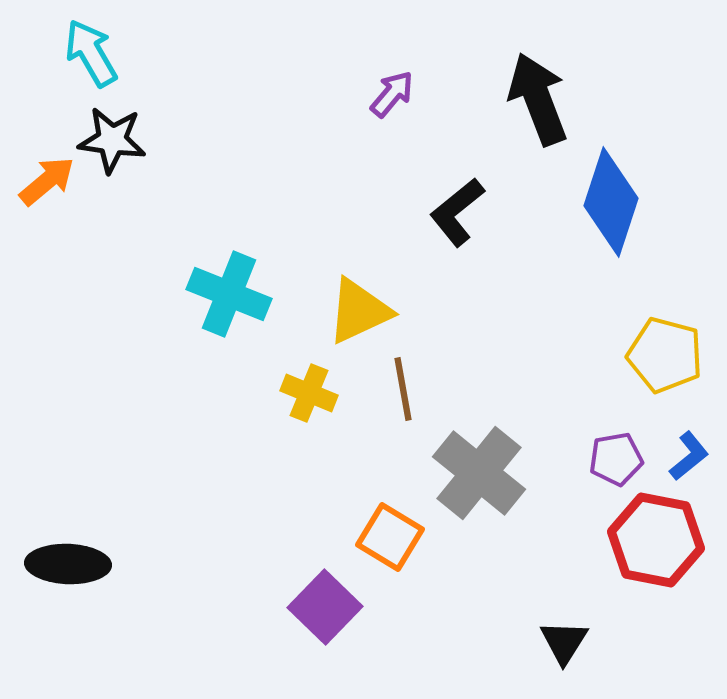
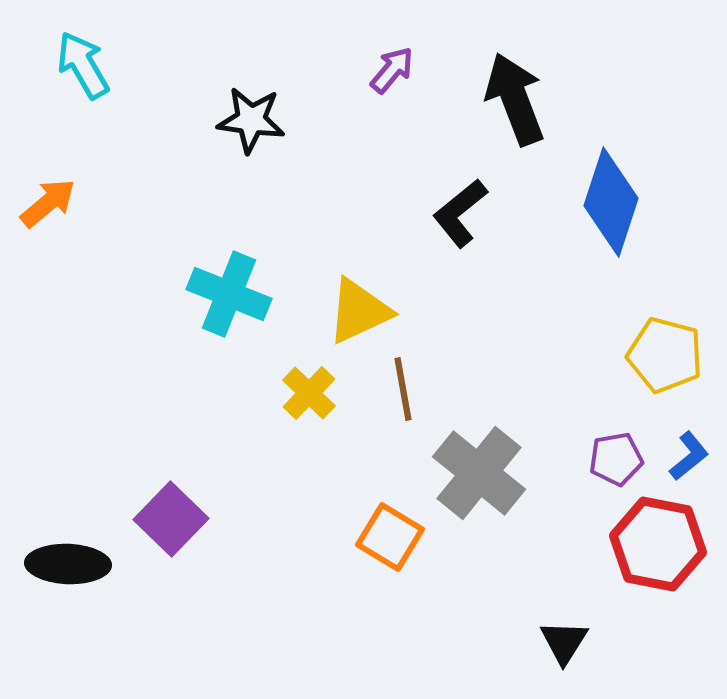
cyan arrow: moved 8 px left, 12 px down
purple arrow: moved 24 px up
black arrow: moved 23 px left
black star: moved 139 px right, 20 px up
orange arrow: moved 1 px right, 22 px down
black L-shape: moved 3 px right, 1 px down
yellow cross: rotated 22 degrees clockwise
red hexagon: moved 2 px right, 4 px down
purple square: moved 154 px left, 88 px up
